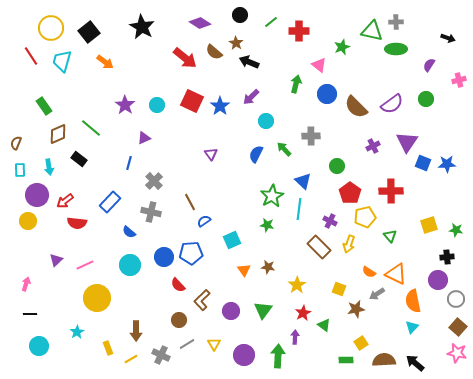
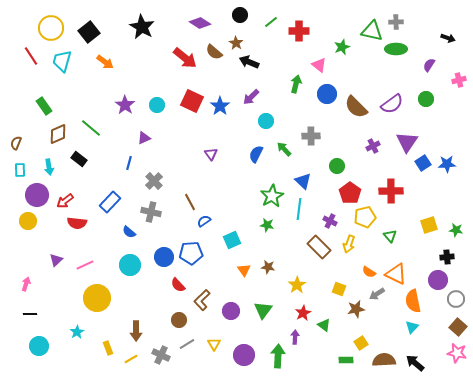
blue square at (423, 163): rotated 35 degrees clockwise
